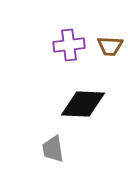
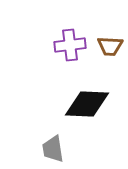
purple cross: moved 1 px right
black diamond: moved 4 px right
